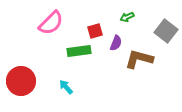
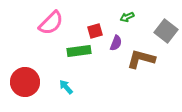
brown L-shape: moved 2 px right
red circle: moved 4 px right, 1 px down
